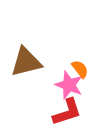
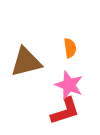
orange semicircle: moved 10 px left, 21 px up; rotated 30 degrees clockwise
red L-shape: moved 2 px left, 1 px up
